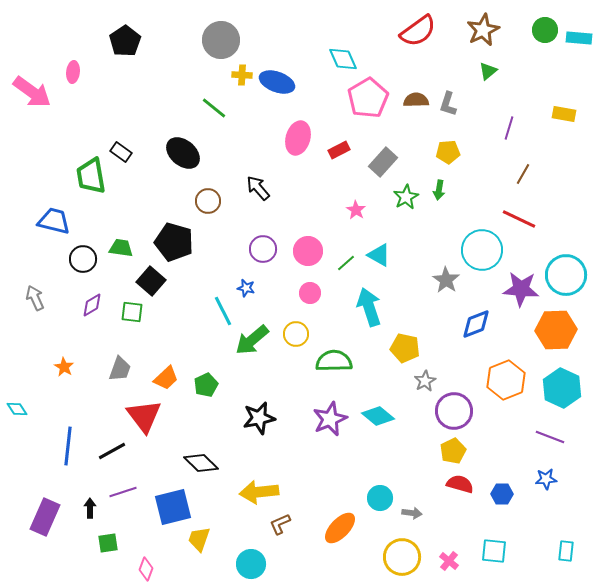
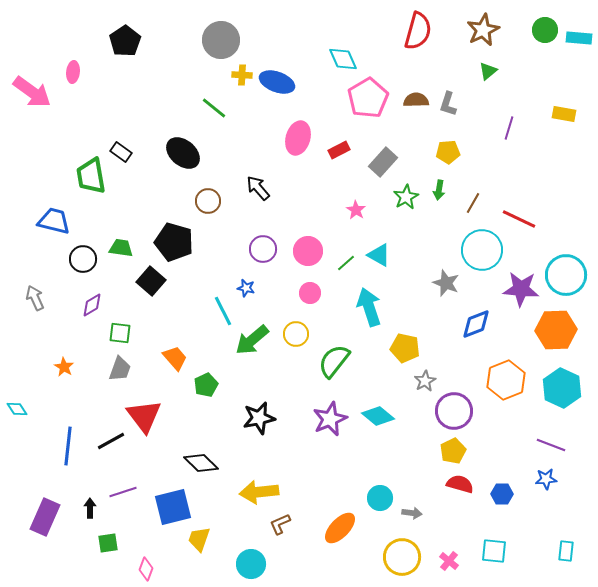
red semicircle at (418, 31): rotated 39 degrees counterclockwise
brown line at (523, 174): moved 50 px left, 29 px down
gray star at (446, 280): moved 3 px down; rotated 12 degrees counterclockwise
green square at (132, 312): moved 12 px left, 21 px down
green semicircle at (334, 361): rotated 51 degrees counterclockwise
orange trapezoid at (166, 378): moved 9 px right, 20 px up; rotated 88 degrees counterclockwise
purple line at (550, 437): moved 1 px right, 8 px down
black line at (112, 451): moved 1 px left, 10 px up
